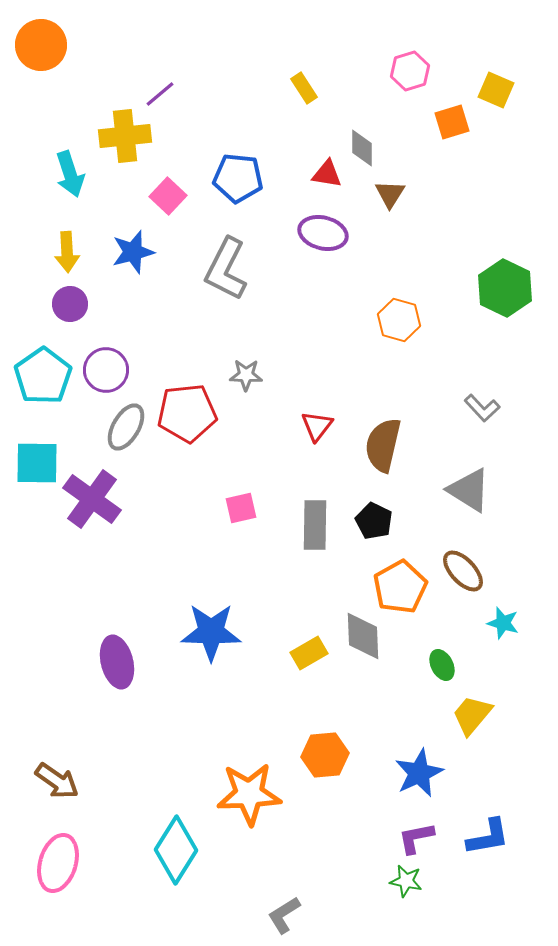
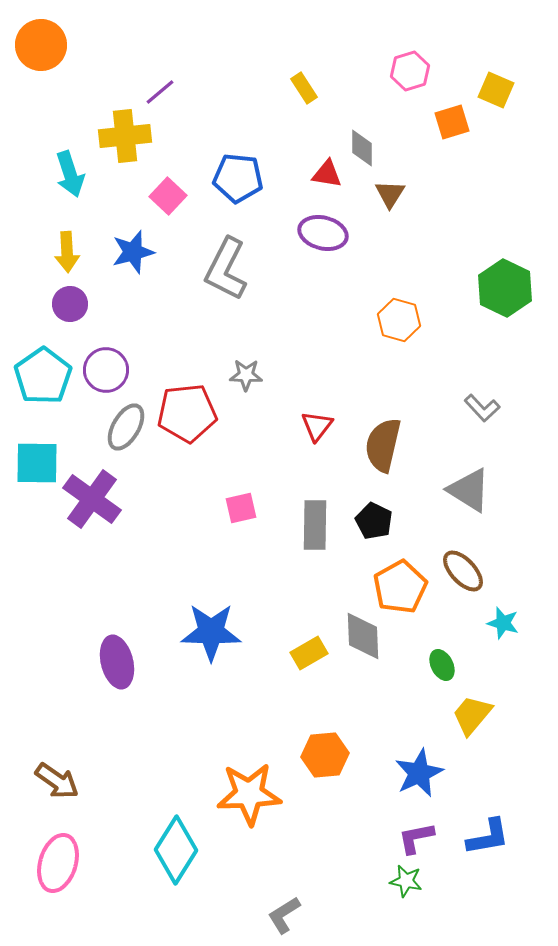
purple line at (160, 94): moved 2 px up
